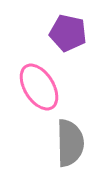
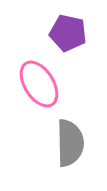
pink ellipse: moved 3 px up
